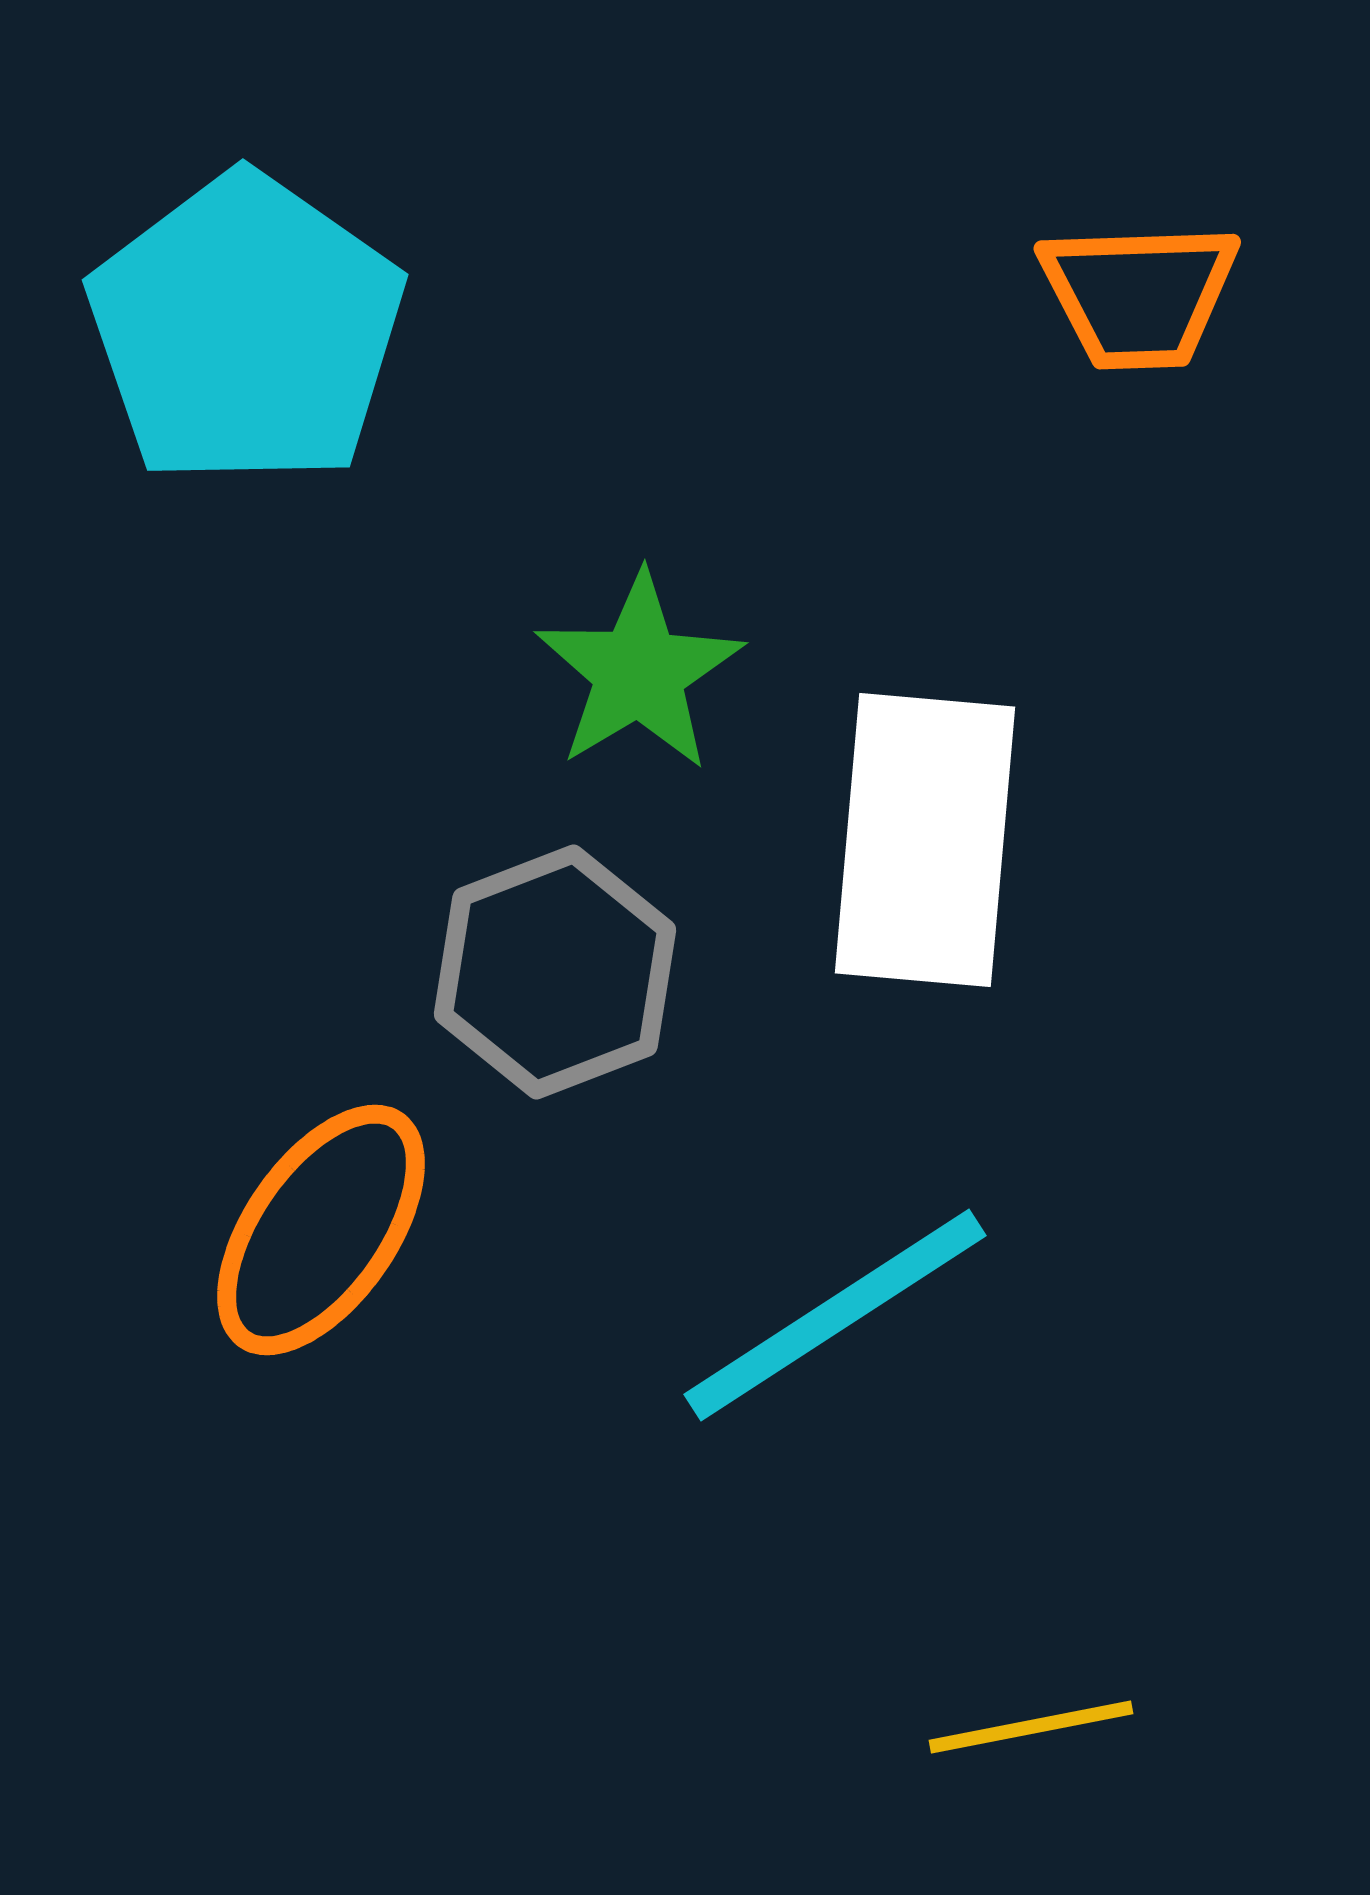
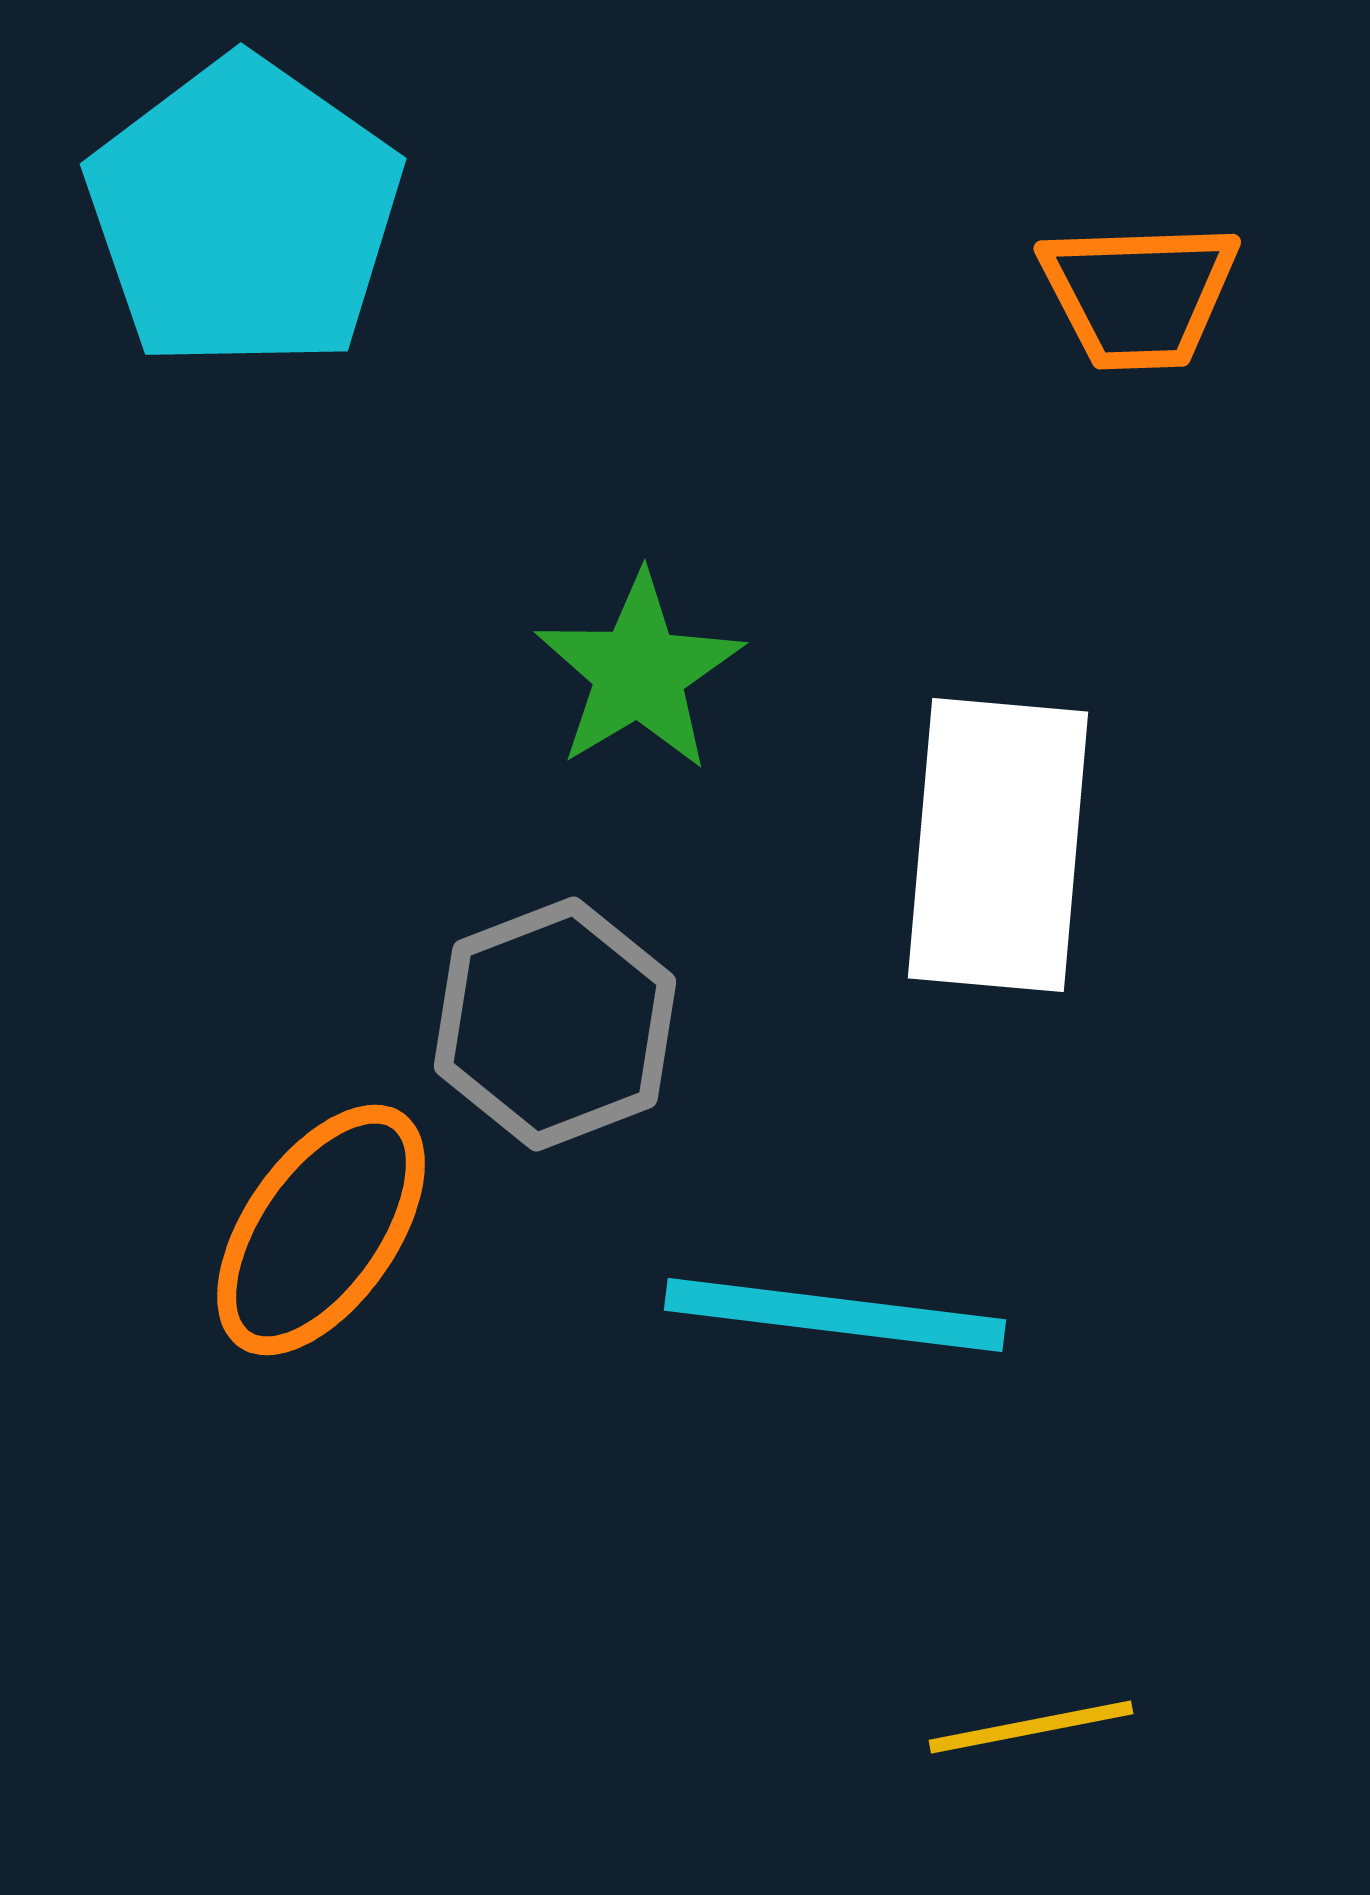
cyan pentagon: moved 2 px left, 116 px up
white rectangle: moved 73 px right, 5 px down
gray hexagon: moved 52 px down
cyan line: rotated 40 degrees clockwise
